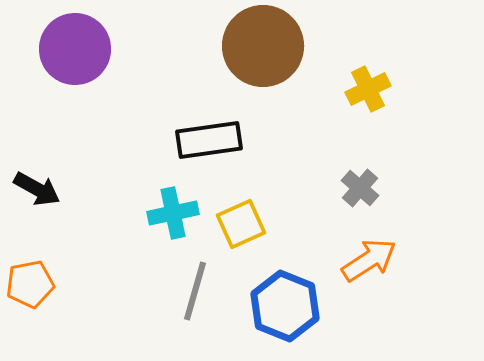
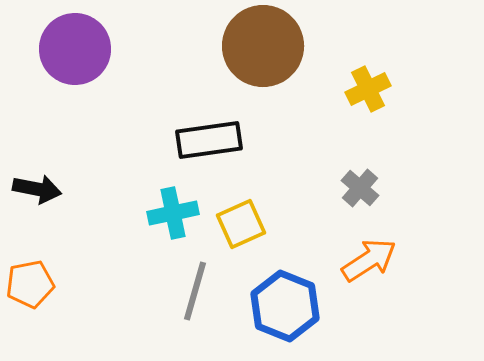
black arrow: rotated 18 degrees counterclockwise
